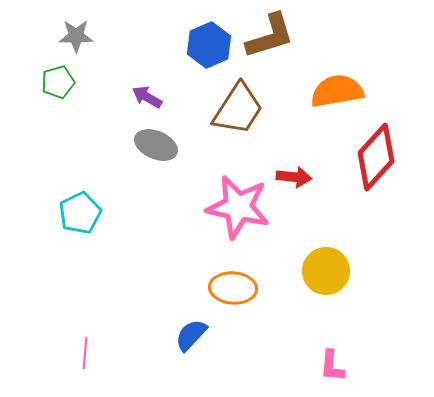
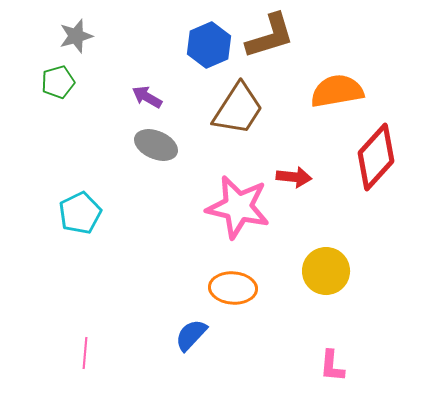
gray star: rotated 16 degrees counterclockwise
